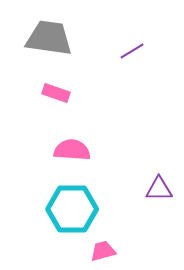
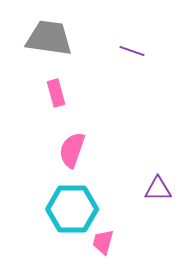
purple line: rotated 50 degrees clockwise
pink rectangle: rotated 56 degrees clockwise
pink semicircle: rotated 75 degrees counterclockwise
purple triangle: moved 1 px left
pink trapezoid: moved 9 px up; rotated 60 degrees counterclockwise
